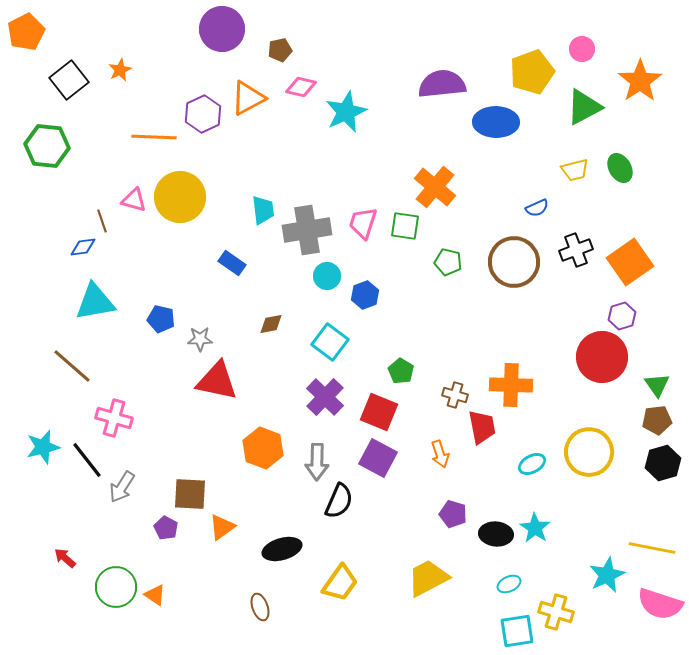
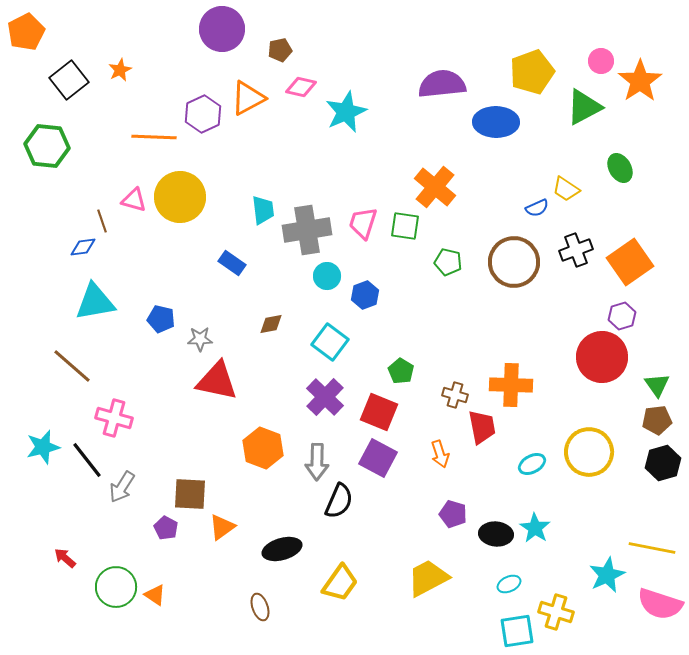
pink circle at (582, 49): moved 19 px right, 12 px down
yellow trapezoid at (575, 170): moved 9 px left, 19 px down; rotated 48 degrees clockwise
